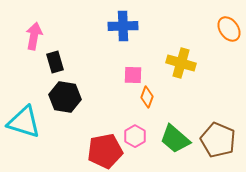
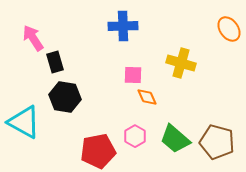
pink arrow: moved 1 px left, 2 px down; rotated 44 degrees counterclockwise
orange diamond: rotated 45 degrees counterclockwise
cyan triangle: rotated 12 degrees clockwise
brown pentagon: moved 1 px left, 2 px down; rotated 8 degrees counterclockwise
red pentagon: moved 7 px left
